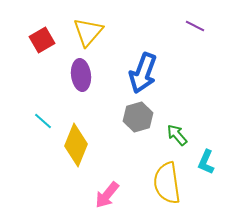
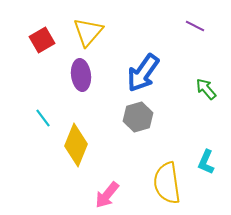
blue arrow: rotated 15 degrees clockwise
cyan line: moved 3 px up; rotated 12 degrees clockwise
green arrow: moved 29 px right, 46 px up
